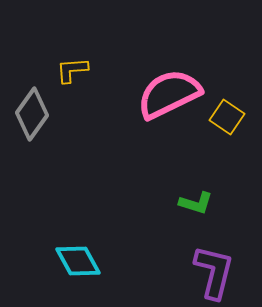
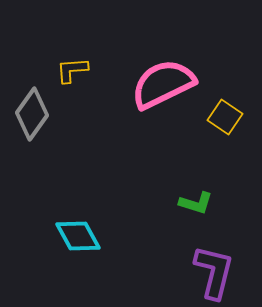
pink semicircle: moved 6 px left, 10 px up
yellow square: moved 2 px left
cyan diamond: moved 25 px up
